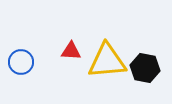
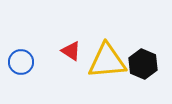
red triangle: rotated 30 degrees clockwise
black hexagon: moved 2 px left, 4 px up; rotated 12 degrees clockwise
